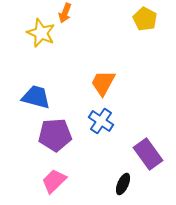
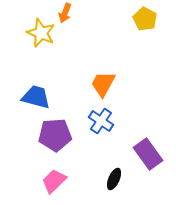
orange trapezoid: moved 1 px down
black ellipse: moved 9 px left, 5 px up
